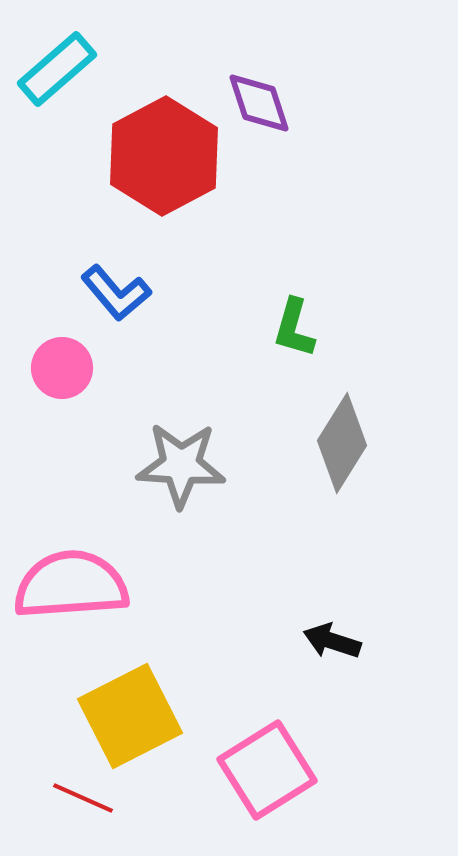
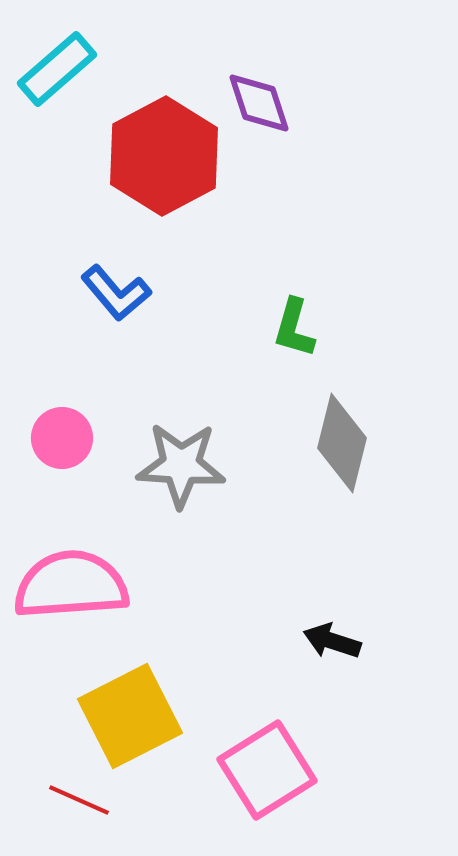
pink circle: moved 70 px down
gray diamond: rotated 18 degrees counterclockwise
red line: moved 4 px left, 2 px down
